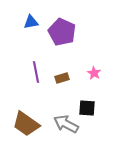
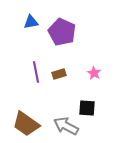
brown rectangle: moved 3 px left, 4 px up
gray arrow: moved 2 px down
